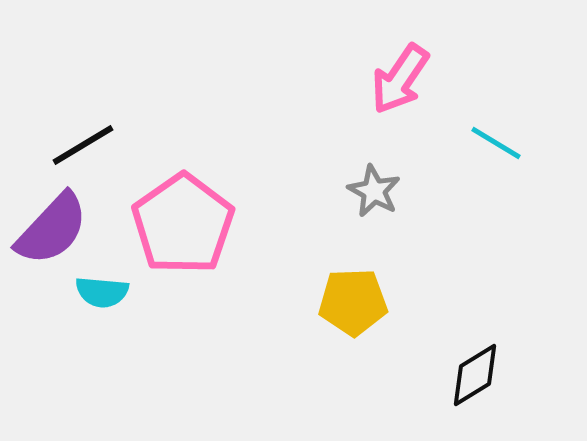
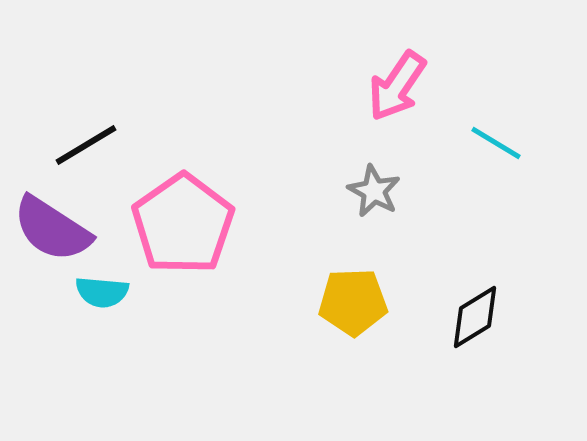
pink arrow: moved 3 px left, 7 px down
black line: moved 3 px right
purple semicircle: rotated 80 degrees clockwise
black diamond: moved 58 px up
